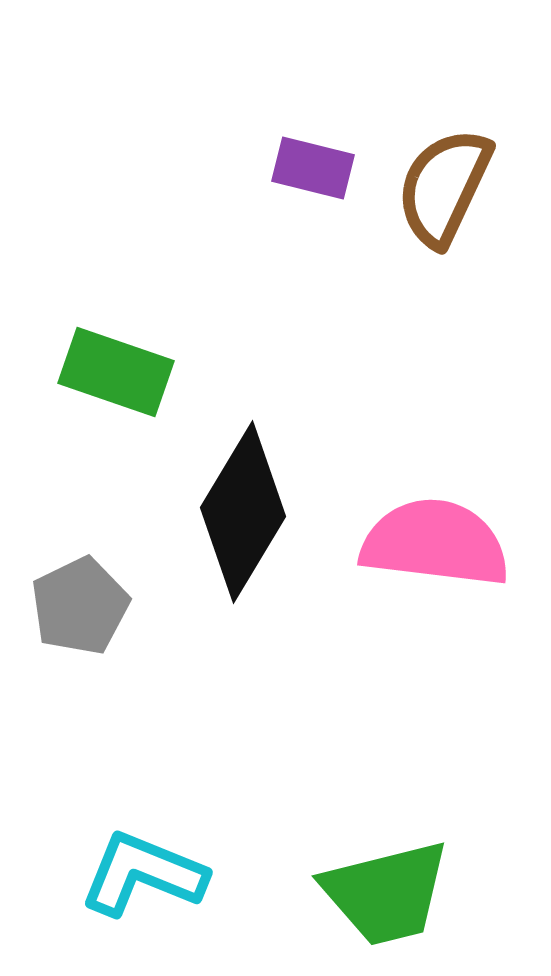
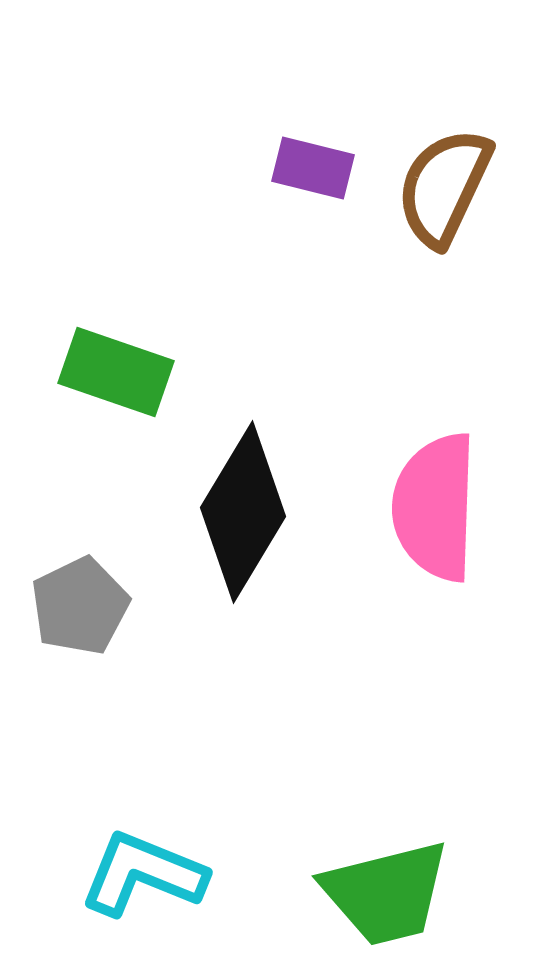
pink semicircle: moved 36 px up; rotated 95 degrees counterclockwise
